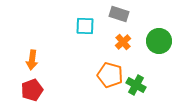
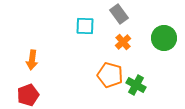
gray rectangle: rotated 36 degrees clockwise
green circle: moved 5 px right, 3 px up
red pentagon: moved 4 px left, 5 px down
